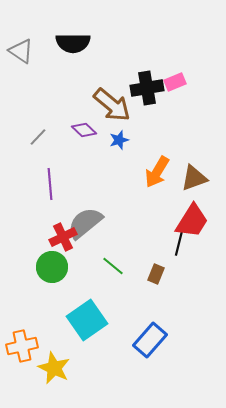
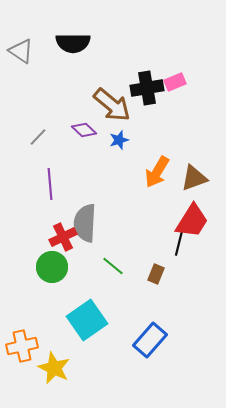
gray semicircle: rotated 48 degrees counterclockwise
